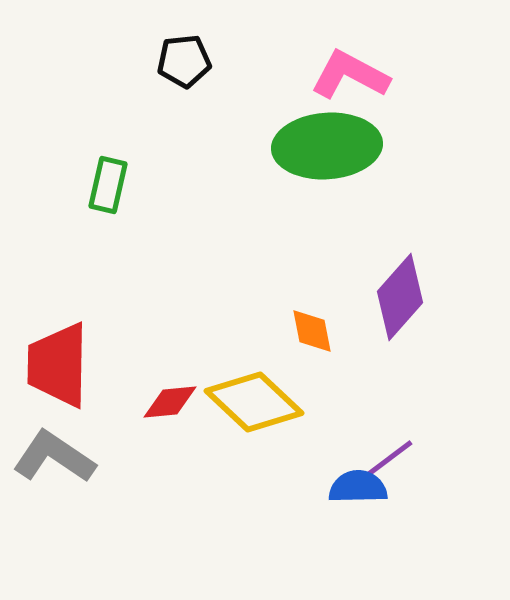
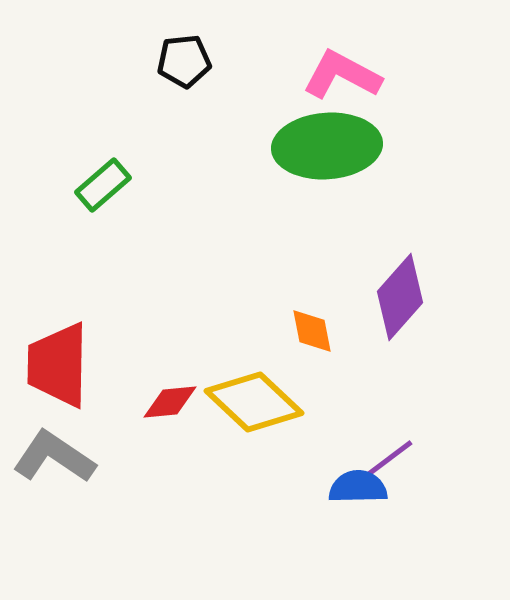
pink L-shape: moved 8 px left
green rectangle: moved 5 px left; rotated 36 degrees clockwise
